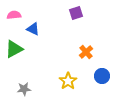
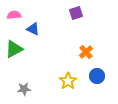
blue circle: moved 5 px left
